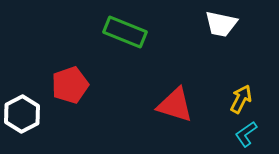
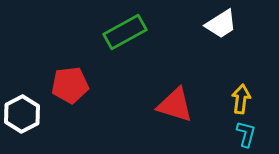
white trapezoid: rotated 44 degrees counterclockwise
green rectangle: rotated 51 degrees counterclockwise
red pentagon: rotated 12 degrees clockwise
yellow arrow: rotated 20 degrees counterclockwise
cyan L-shape: rotated 140 degrees clockwise
